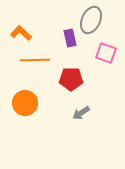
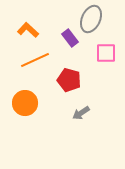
gray ellipse: moved 1 px up
orange L-shape: moved 7 px right, 3 px up
purple rectangle: rotated 24 degrees counterclockwise
pink square: rotated 20 degrees counterclockwise
orange line: rotated 24 degrees counterclockwise
red pentagon: moved 2 px left, 1 px down; rotated 15 degrees clockwise
